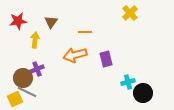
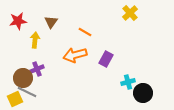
orange line: rotated 32 degrees clockwise
purple rectangle: rotated 42 degrees clockwise
